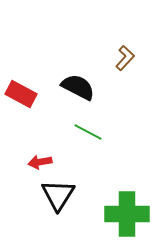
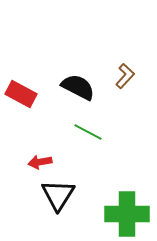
brown L-shape: moved 18 px down
